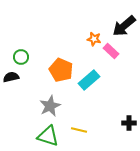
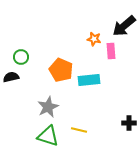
pink rectangle: rotated 42 degrees clockwise
cyan rectangle: rotated 35 degrees clockwise
gray star: moved 2 px left, 1 px down
